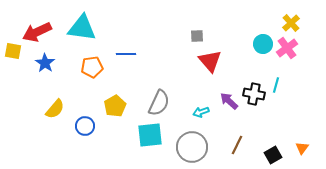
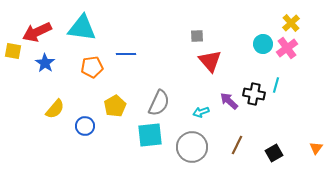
orange triangle: moved 14 px right
black square: moved 1 px right, 2 px up
